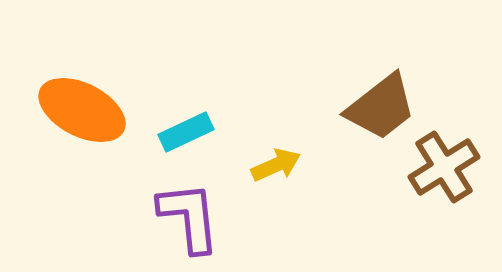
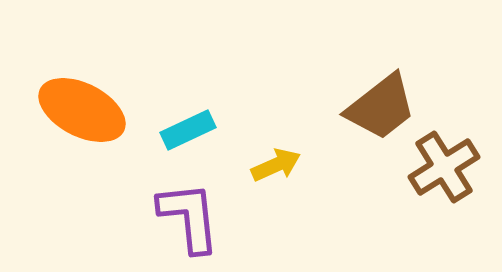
cyan rectangle: moved 2 px right, 2 px up
